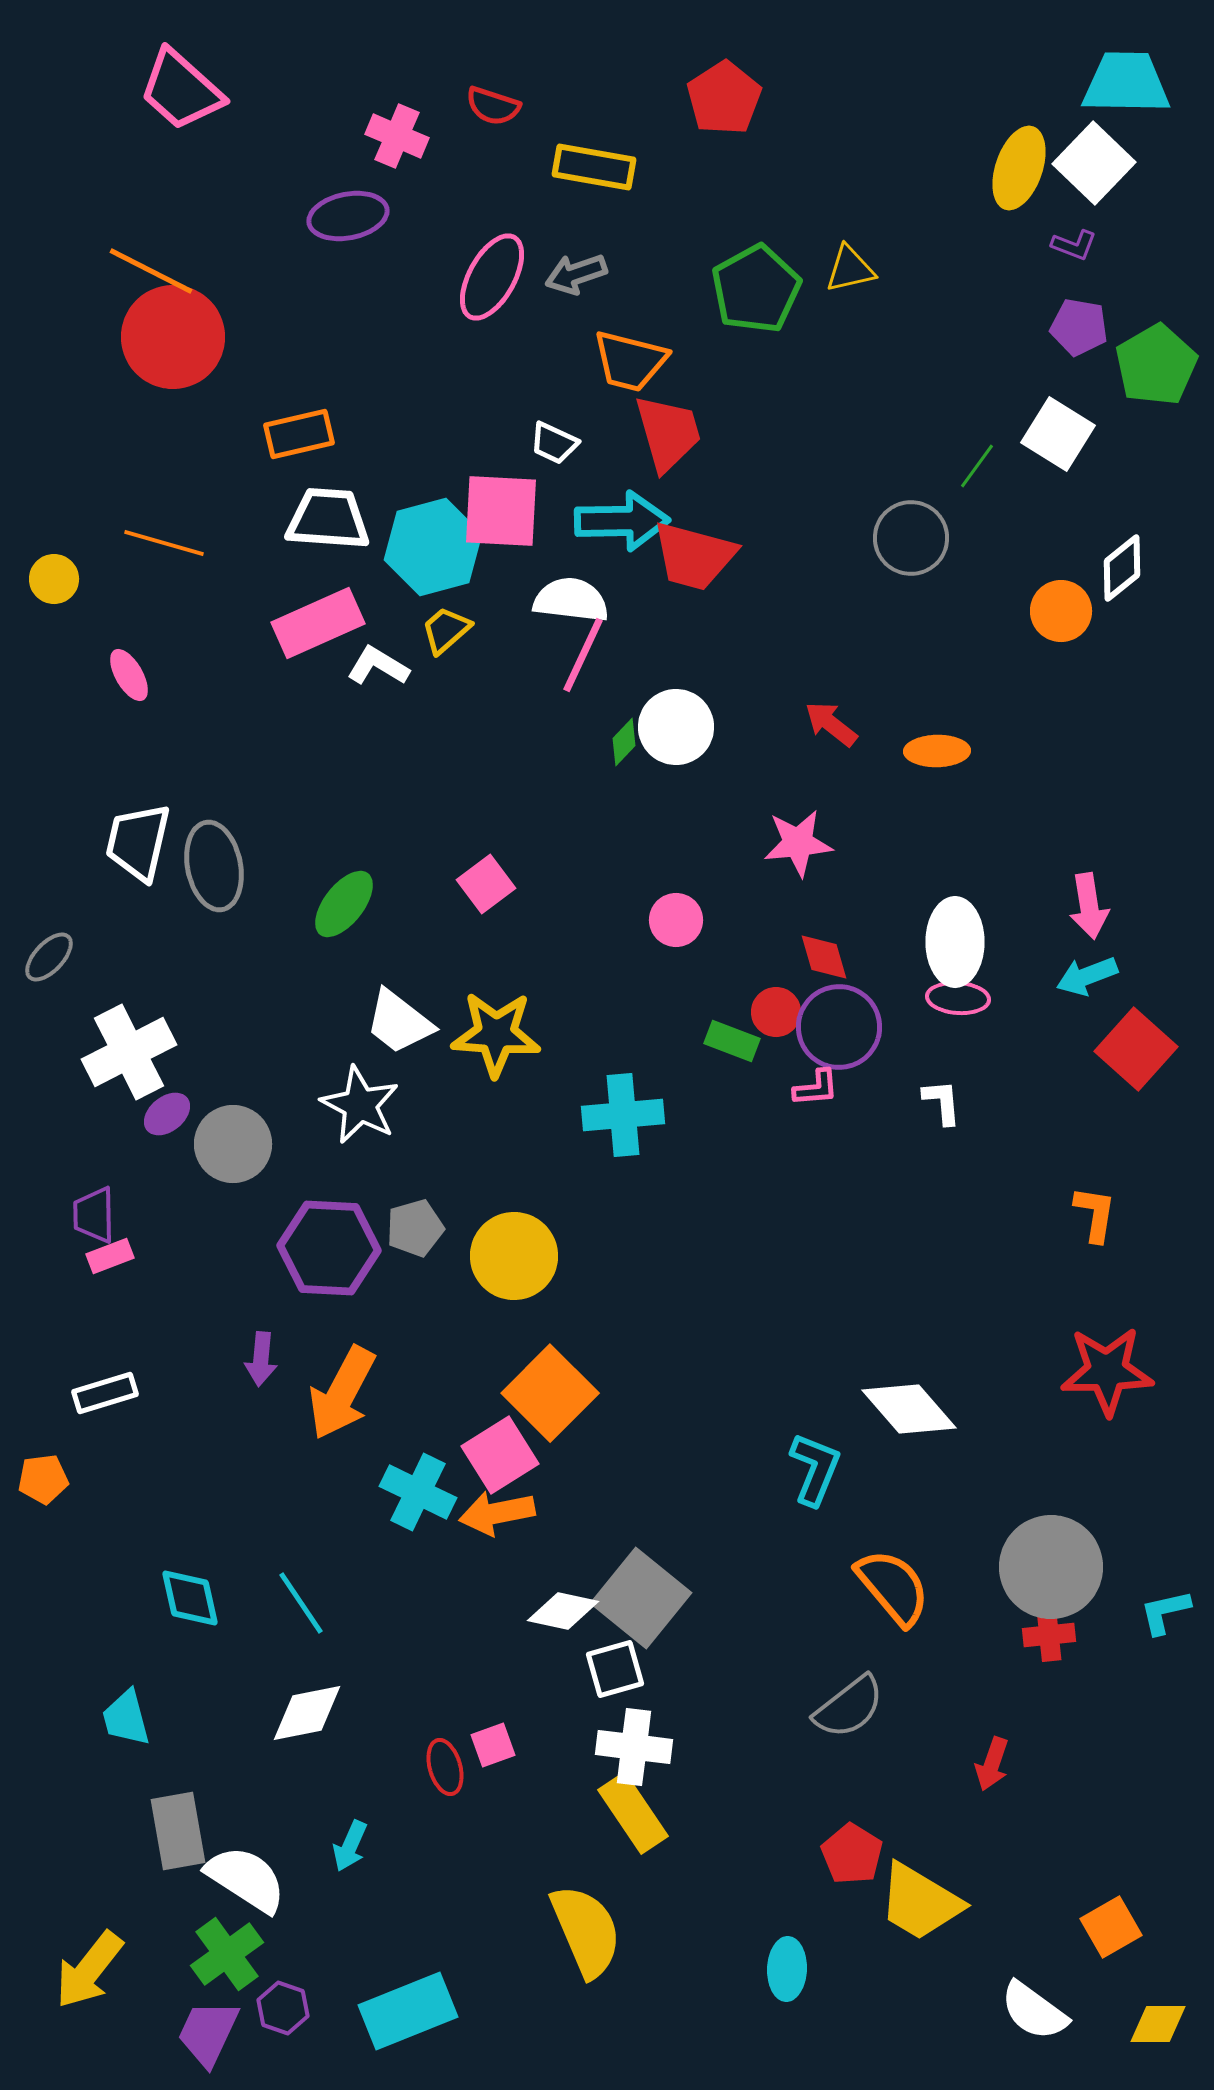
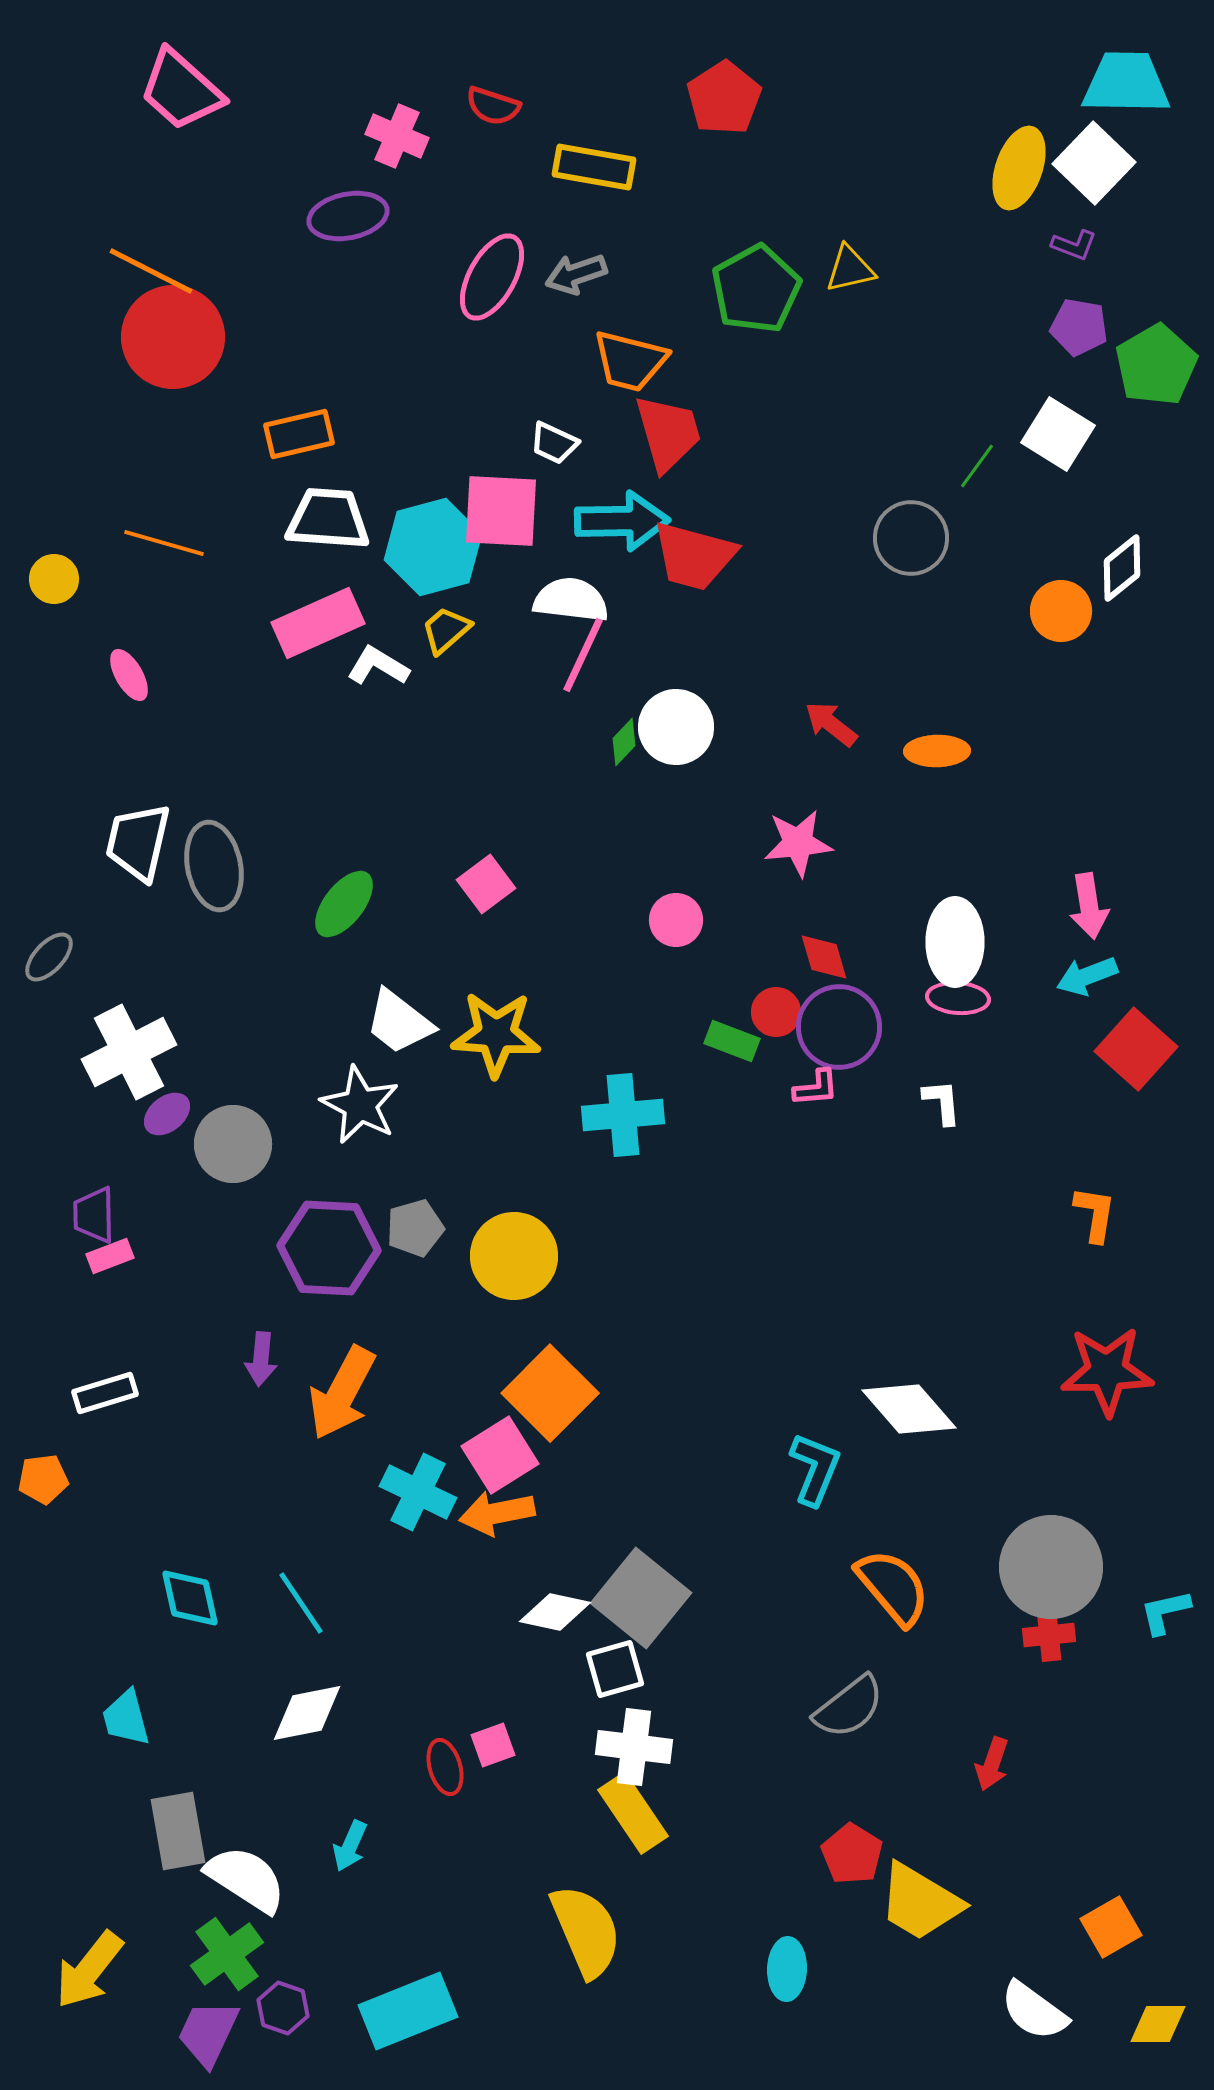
white diamond at (563, 1611): moved 8 px left, 1 px down
